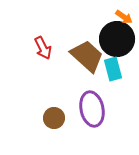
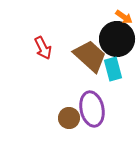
brown trapezoid: moved 3 px right
brown circle: moved 15 px right
